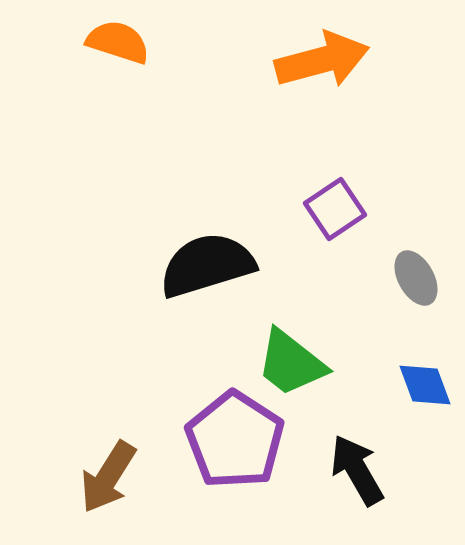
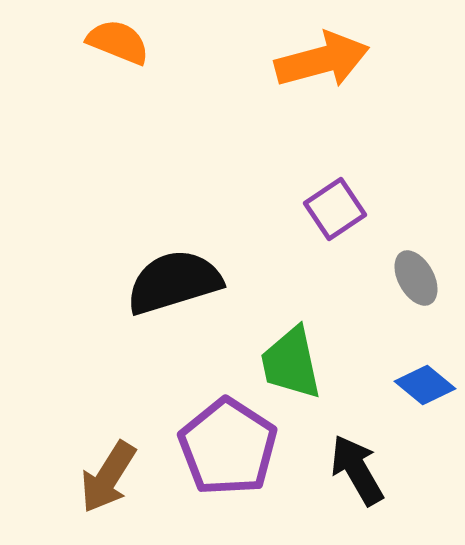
orange semicircle: rotated 4 degrees clockwise
black semicircle: moved 33 px left, 17 px down
green trapezoid: rotated 40 degrees clockwise
blue diamond: rotated 30 degrees counterclockwise
purple pentagon: moved 7 px left, 7 px down
